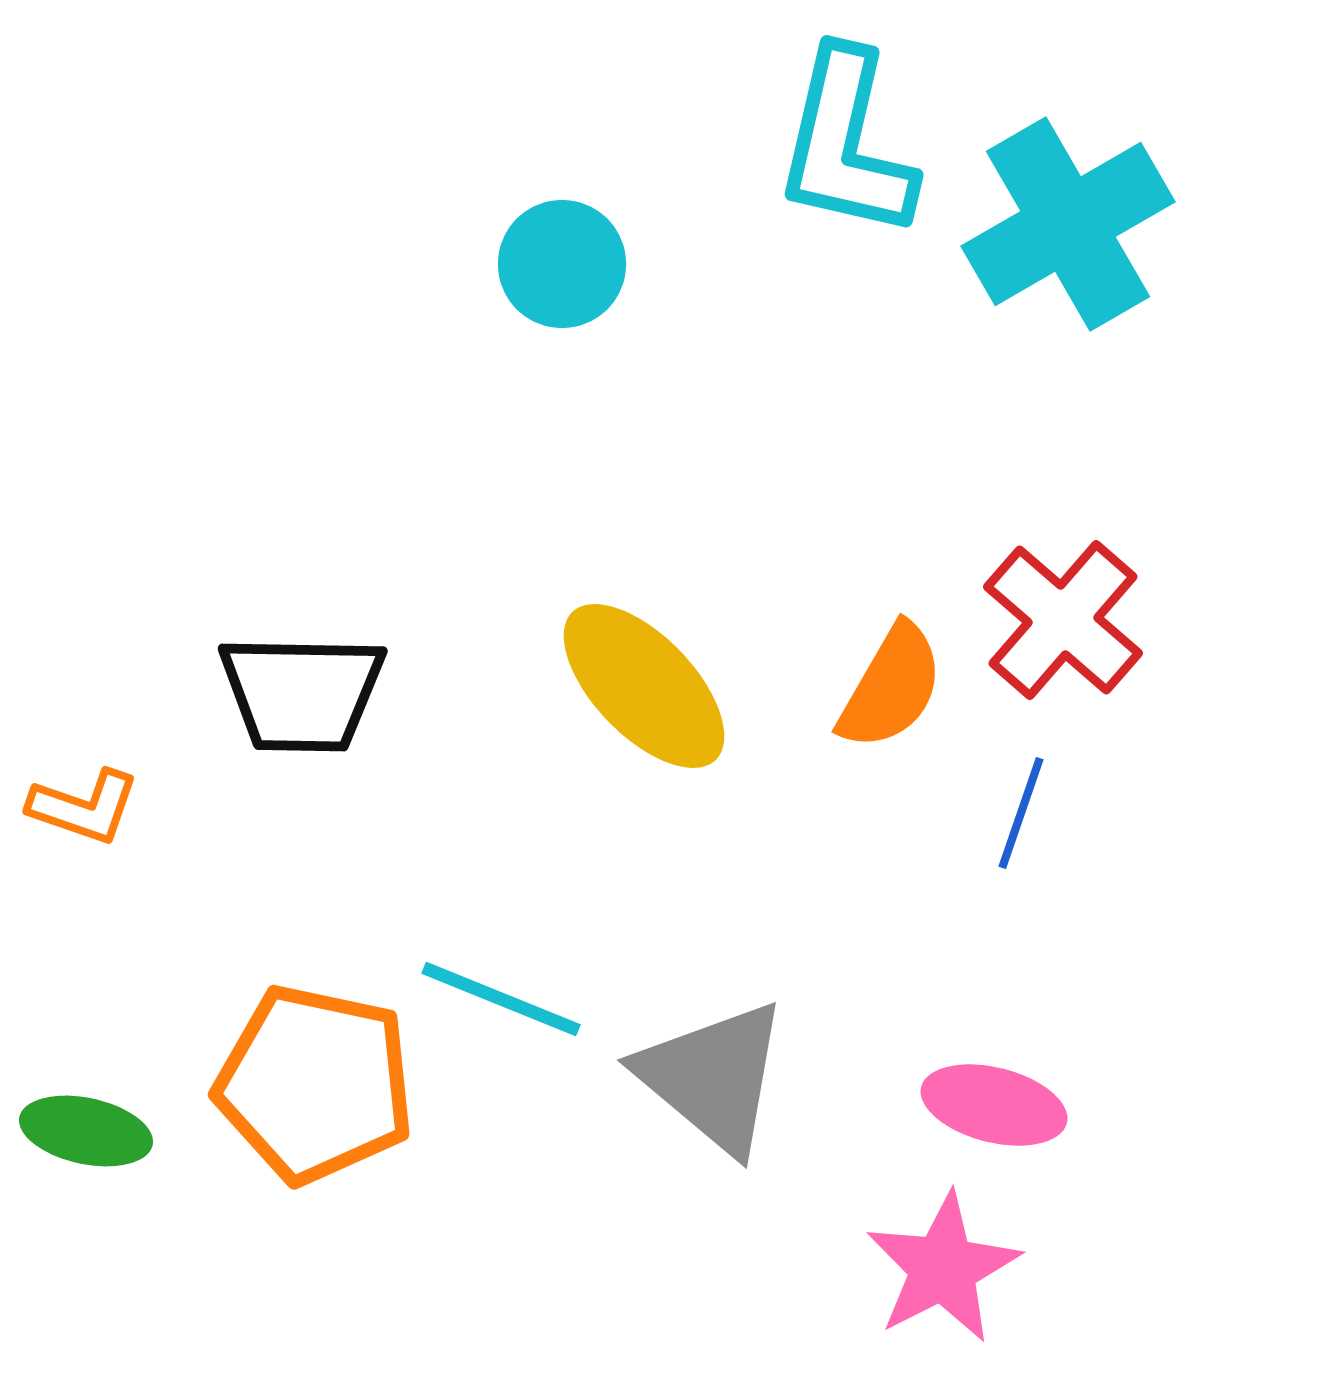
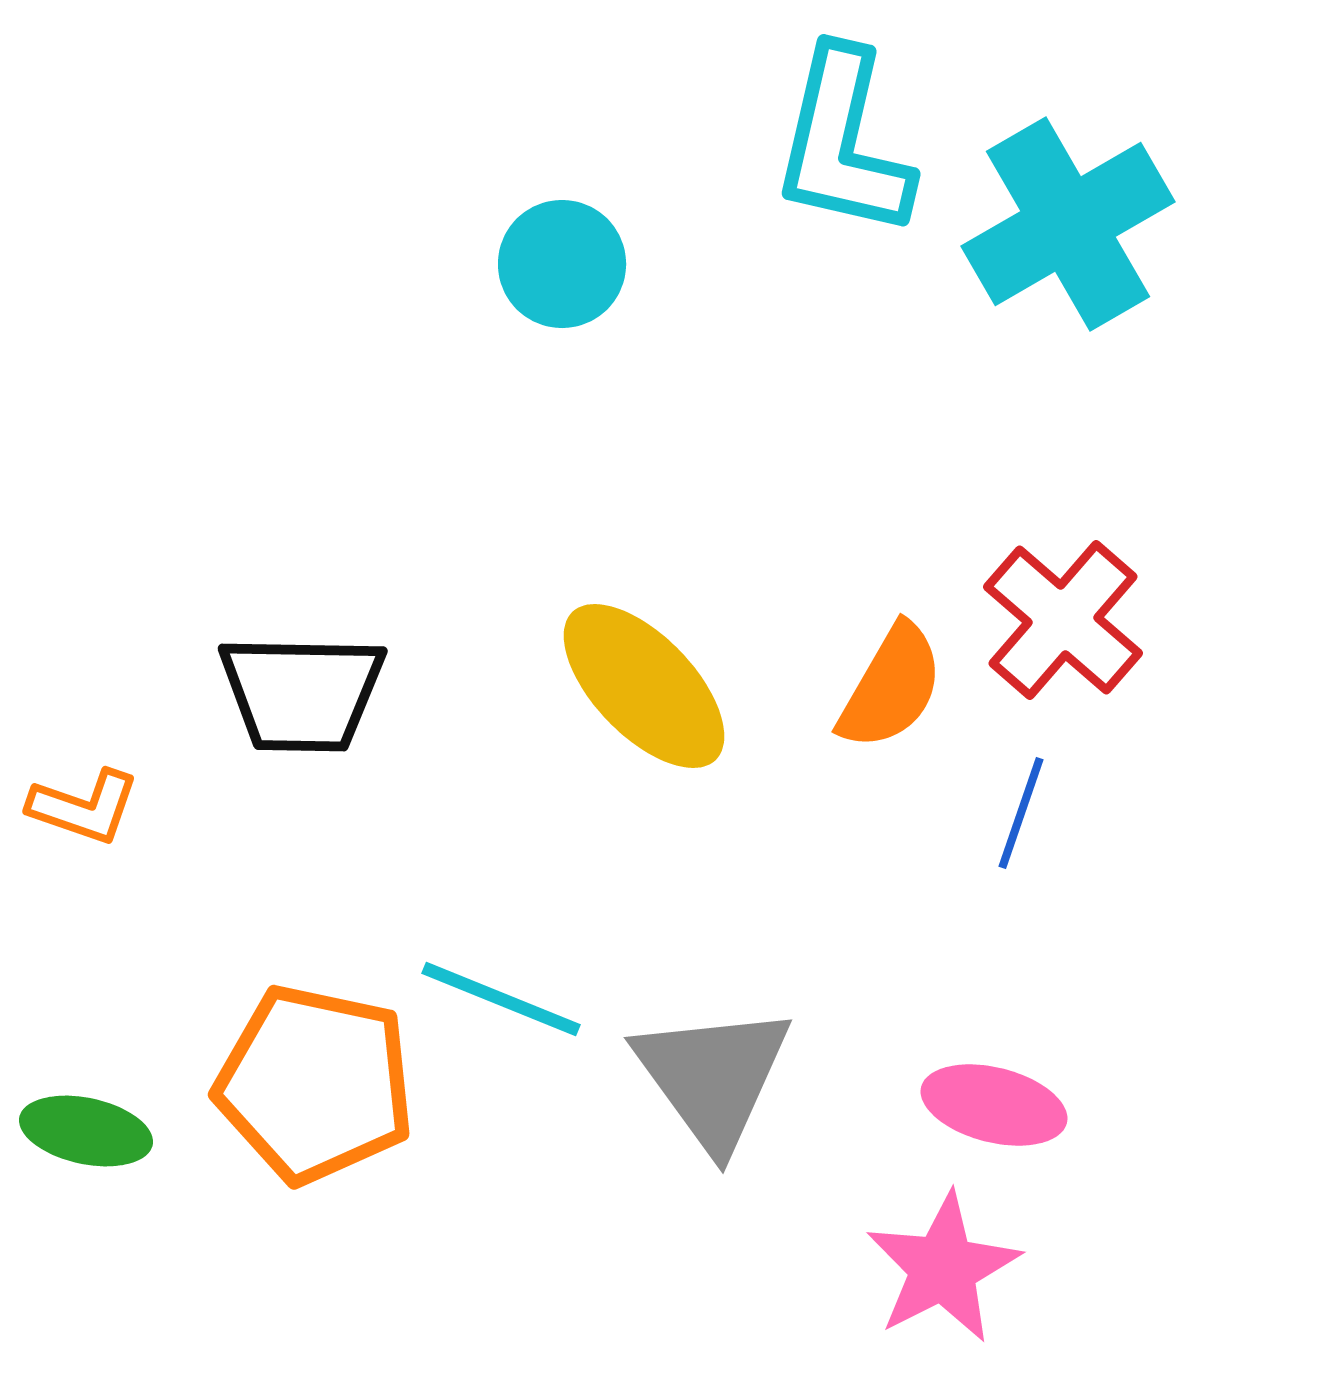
cyan L-shape: moved 3 px left, 1 px up
gray triangle: rotated 14 degrees clockwise
